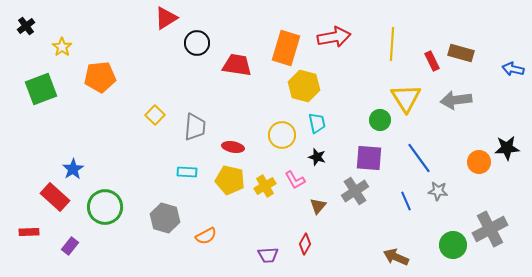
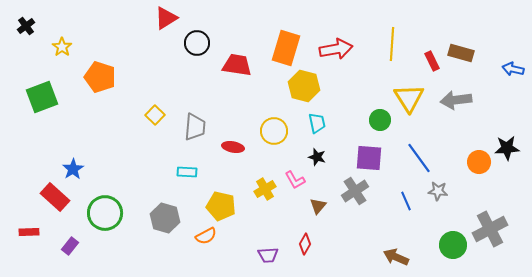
red arrow at (334, 37): moved 2 px right, 12 px down
orange pentagon at (100, 77): rotated 24 degrees clockwise
green square at (41, 89): moved 1 px right, 8 px down
yellow triangle at (406, 98): moved 3 px right
yellow circle at (282, 135): moved 8 px left, 4 px up
yellow pentagon at (230, 180): moved 9 px left, 26 px down
yellow cross at (265, 186): moved 3 px down
green circle at (105, 207): moved 6 px down
